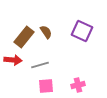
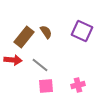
gray line: rotated 54 degrees clockwise
